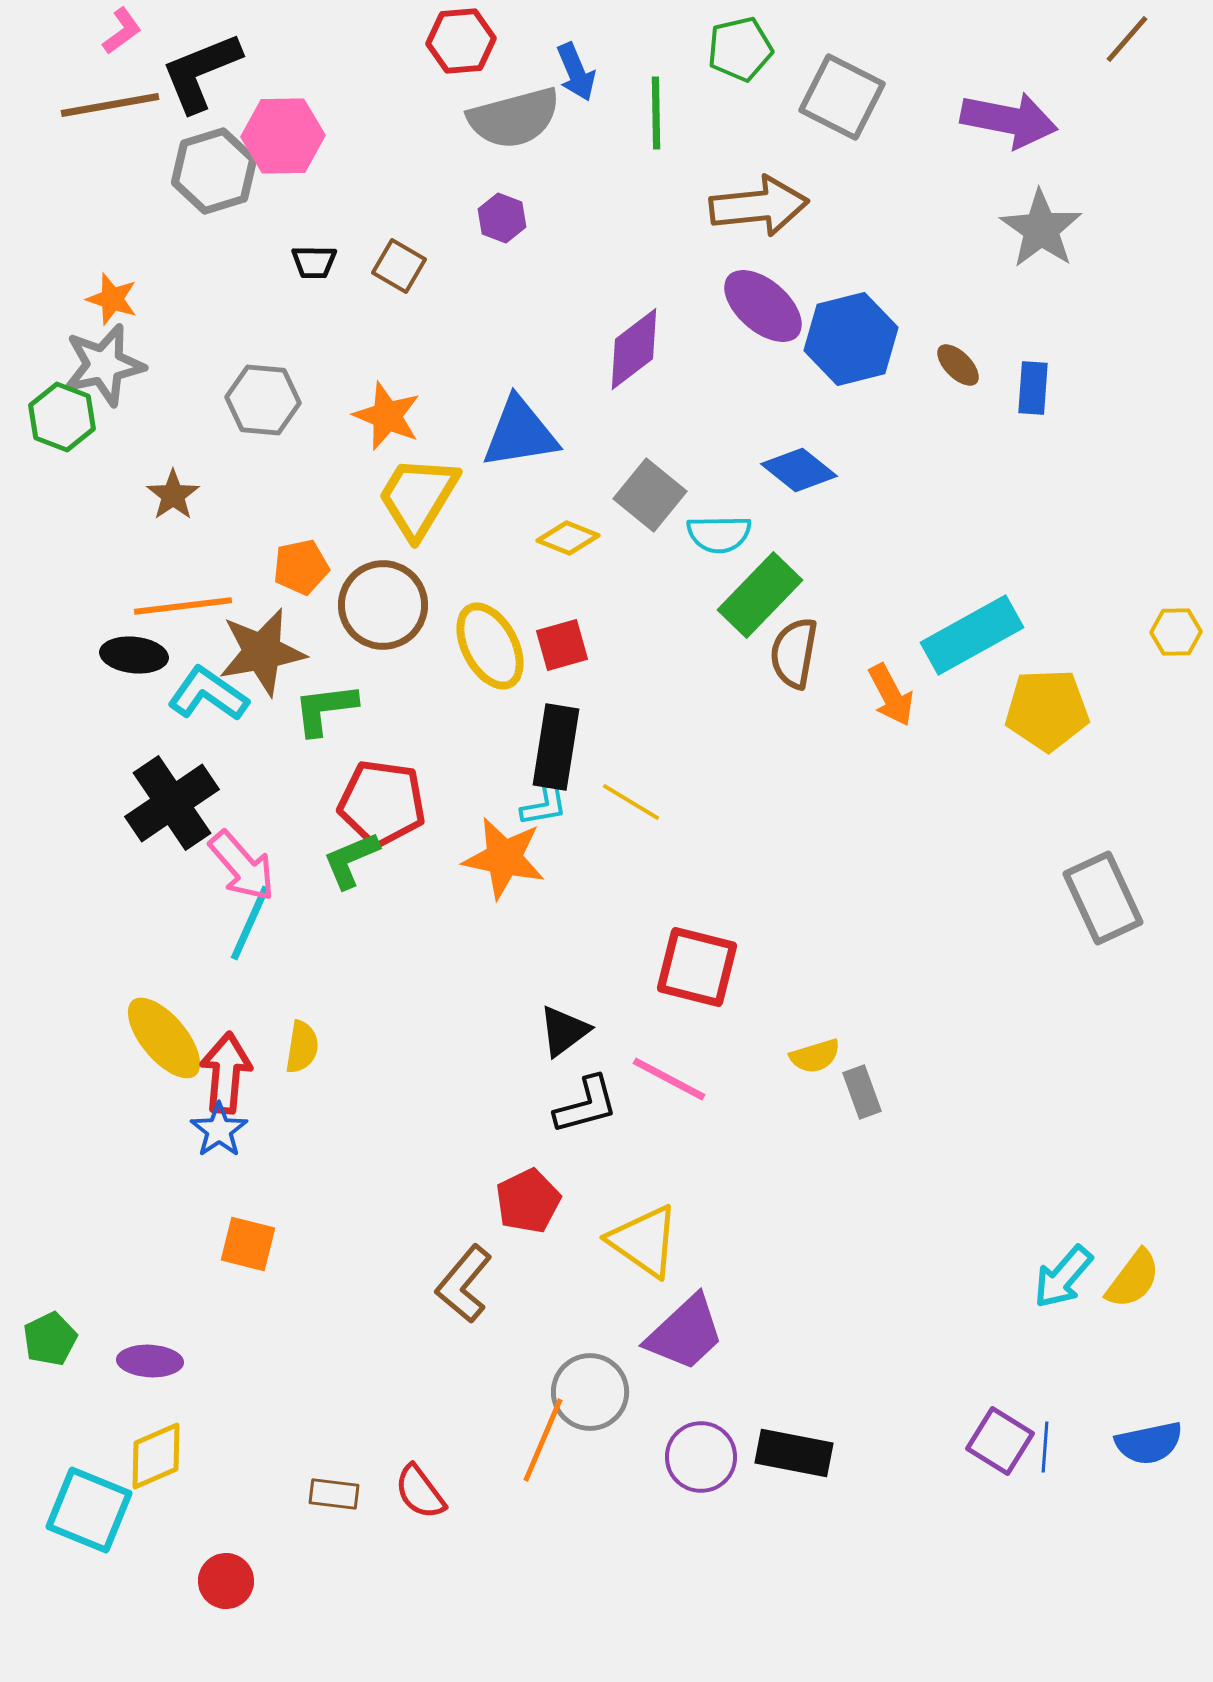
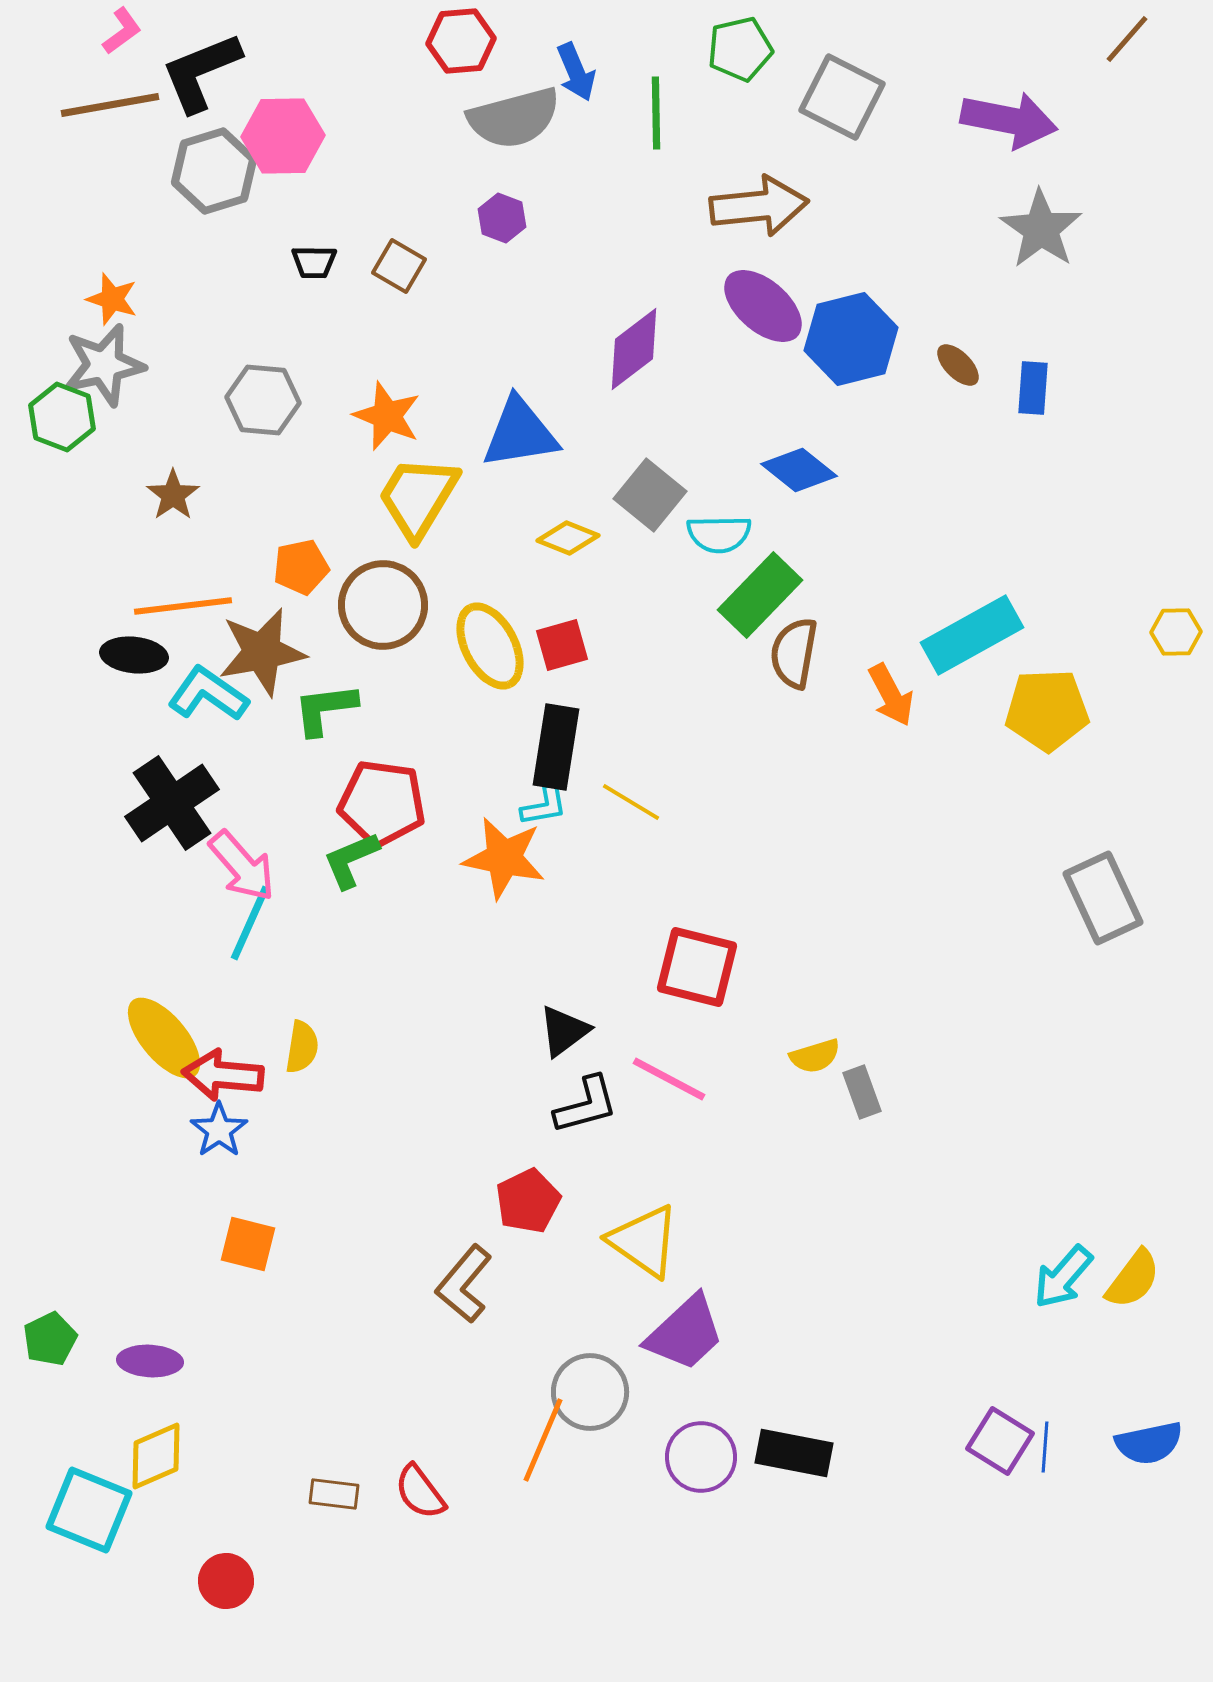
red arrow at (226, 1073): moved 3 px left, 2 px down; rotated 90 degrees counterclockwise
